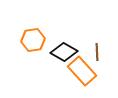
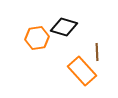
orange hexagon: moved 4 px right, 2 px up
black diamond: moved 25 px up; rotated 12 degrees counterclockwise
